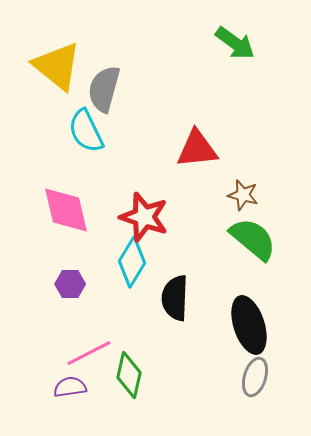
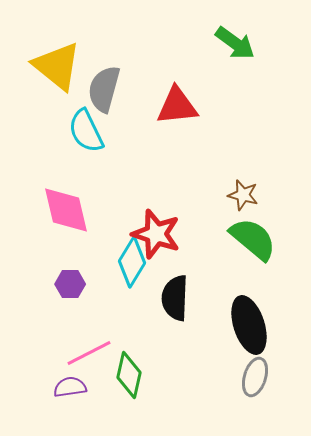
red triangle: moved 20 px left, 43 px up
red star: moved 12 px right, 17 px down
